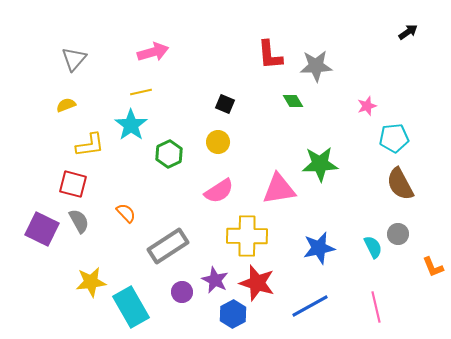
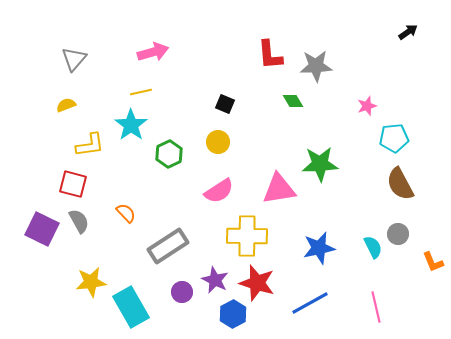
orange L-shape: moved 5 px up
blue line: moved 3 px up
